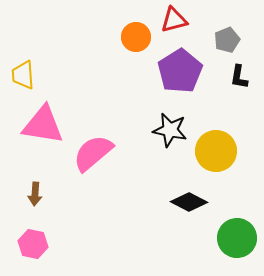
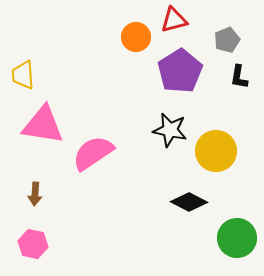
pink semicircle: rotated 6 degrees clockwise
